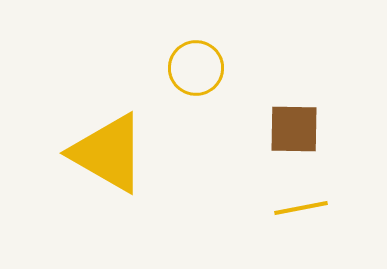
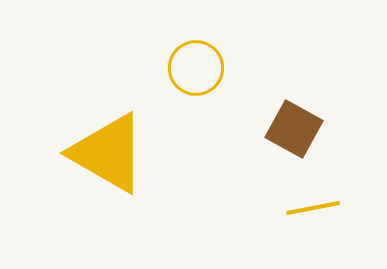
brown square: rotated 28 degrees clockwise
yellow line: moved 12 px right
